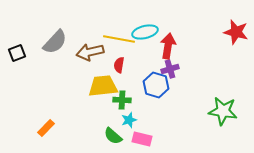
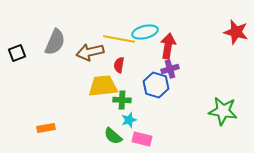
gray semicircle: rotated 20 degrees counterclockwise
orange rectangle: rotated 36 degrees clockwise
